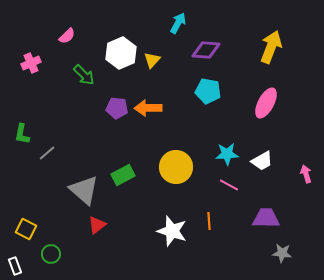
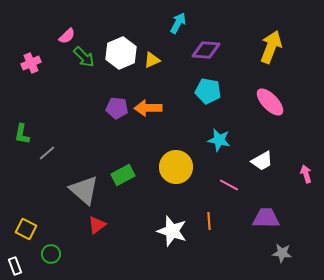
yellow triangle: rotated 24 degrees clockwise
green arrow: moved 18 px up
pink ellipse: moved 4 px right, 1 px up; rotated 72 degrees counterclockwise
cyan star: moved 8 px left, 14 px up; rotated 15 degrees clockwise
